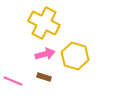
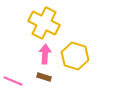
pink arrow: rotated 72 degrees counterclockwise
